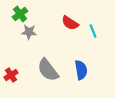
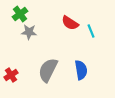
cyan line: moved 2 px left
gray semicircle: rotated 65 degrees clockwise
